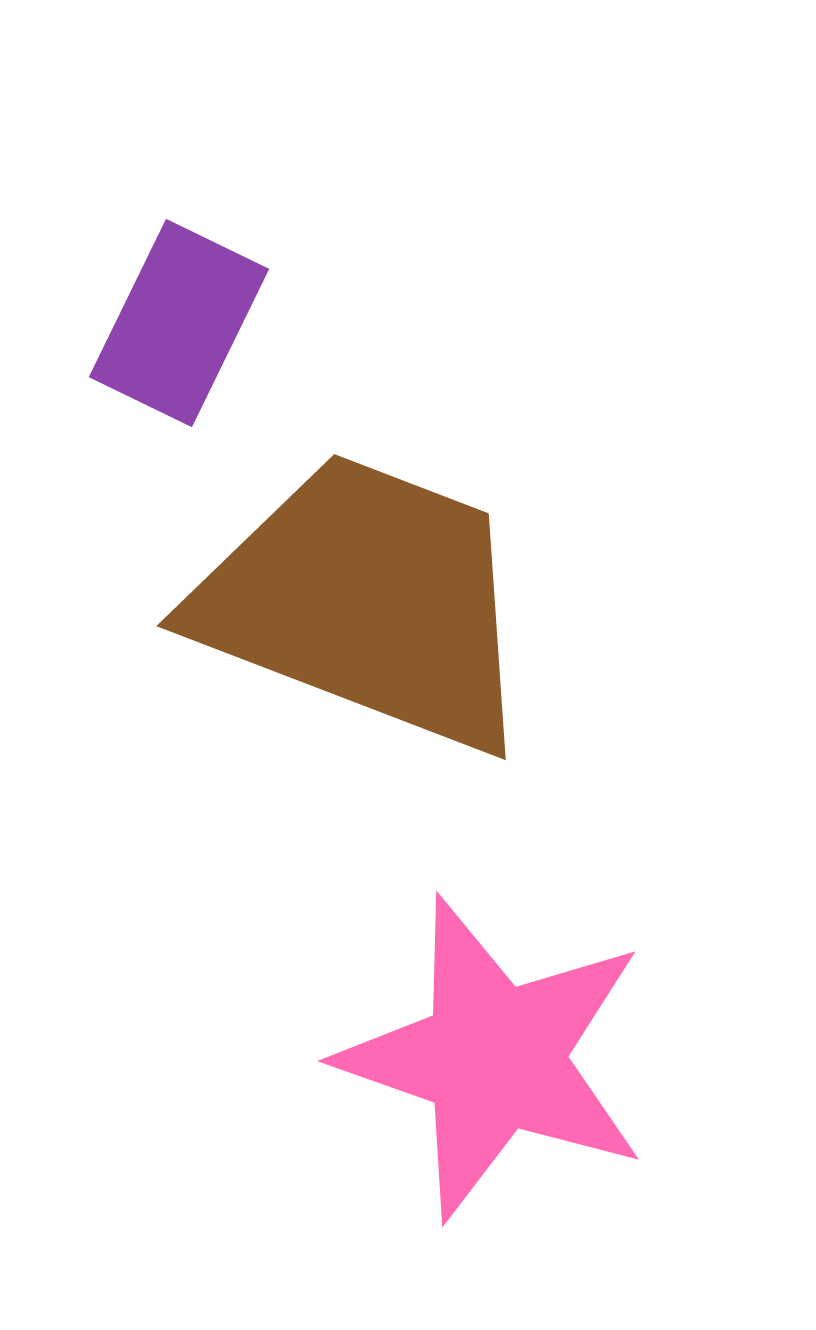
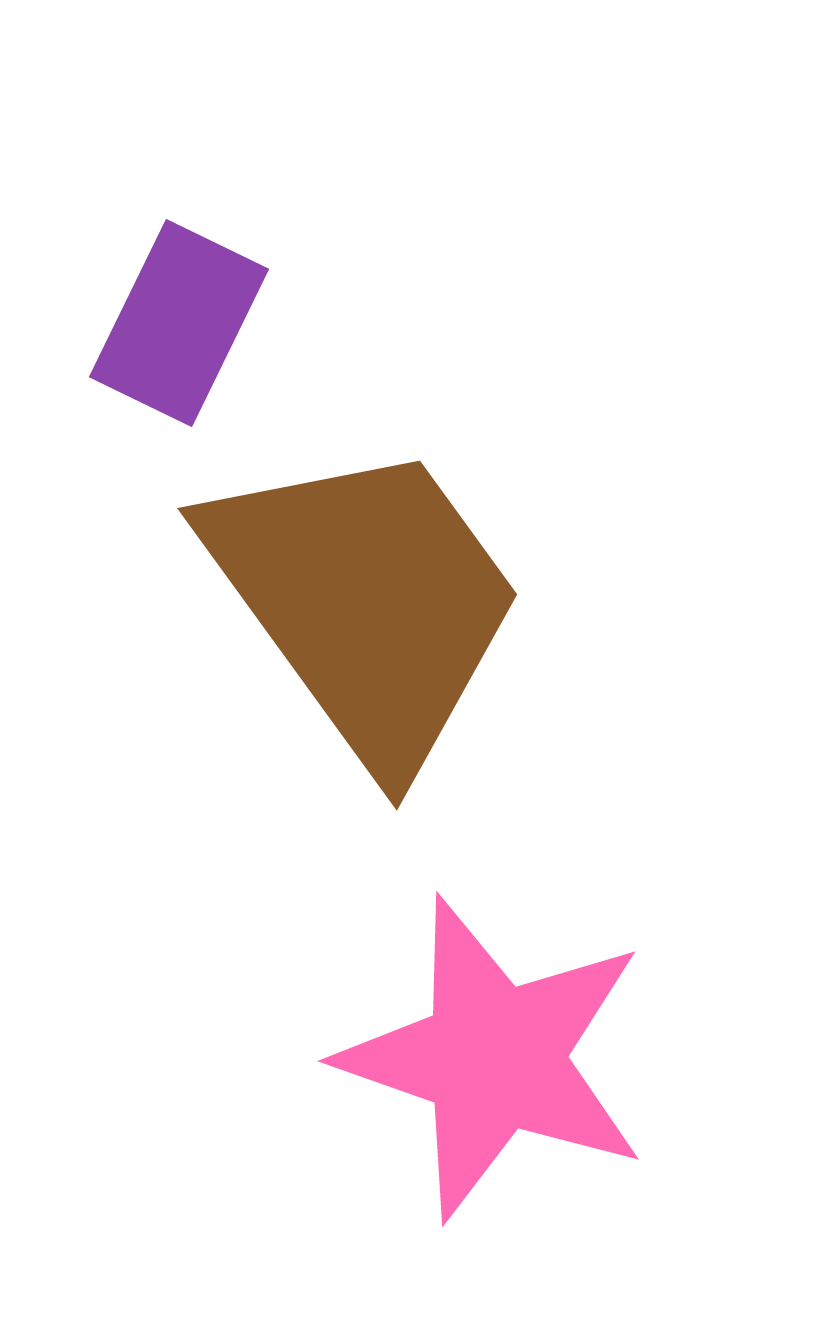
brown trapezoid: rotated 33 degrees clockwise
